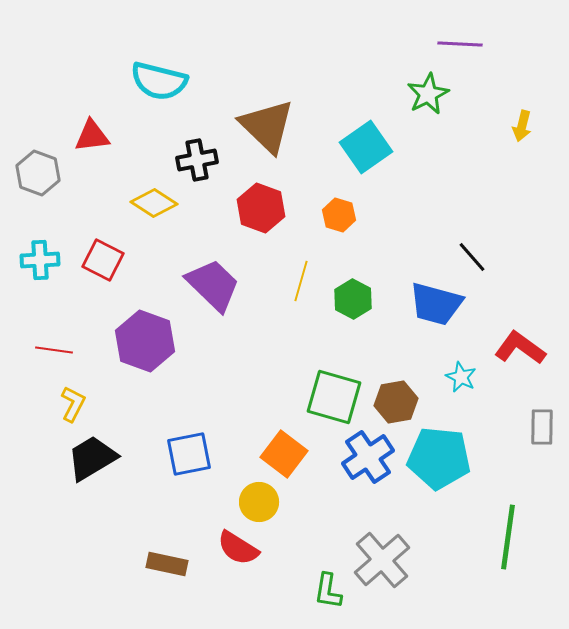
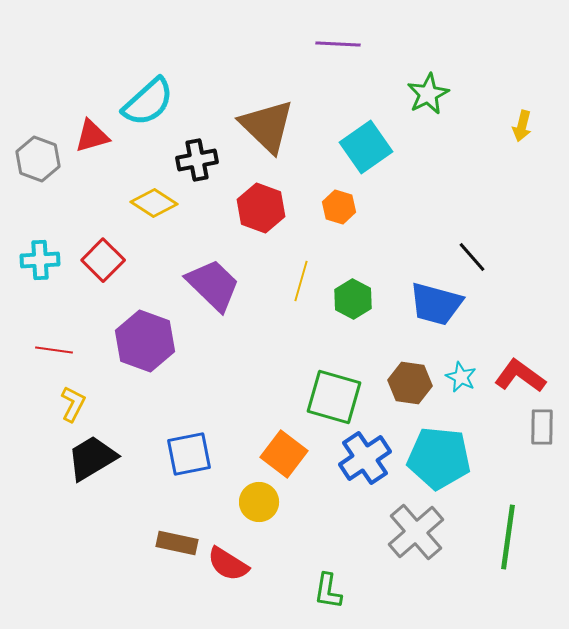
purple line: moved 122 px left
cyan semicircle: moved 11 px left, 21 px down; rotated 56 degrees counterclockwise
red triangle: rotated 9 degrees counterclockwise
gray hexagon: moved 14 px up
orange hexagon: moved 8 px up
red square: rotated 18 degrees clockwise
red L-shape: moved 28 px down
brown hexagon: moved 14 px right, 19 px up; rotated 18 degrees clockwise
blue cross: moved 3 px left, 1 px down
red semicircle: moved 10 px left, 16 px down
gray cross: moved 34 px right, 28 px up
brown rectangle: moved 10 px right, 21 px up
